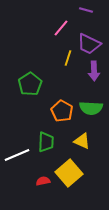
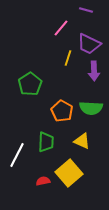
white line: rotated 40 degrees counterclockwise
